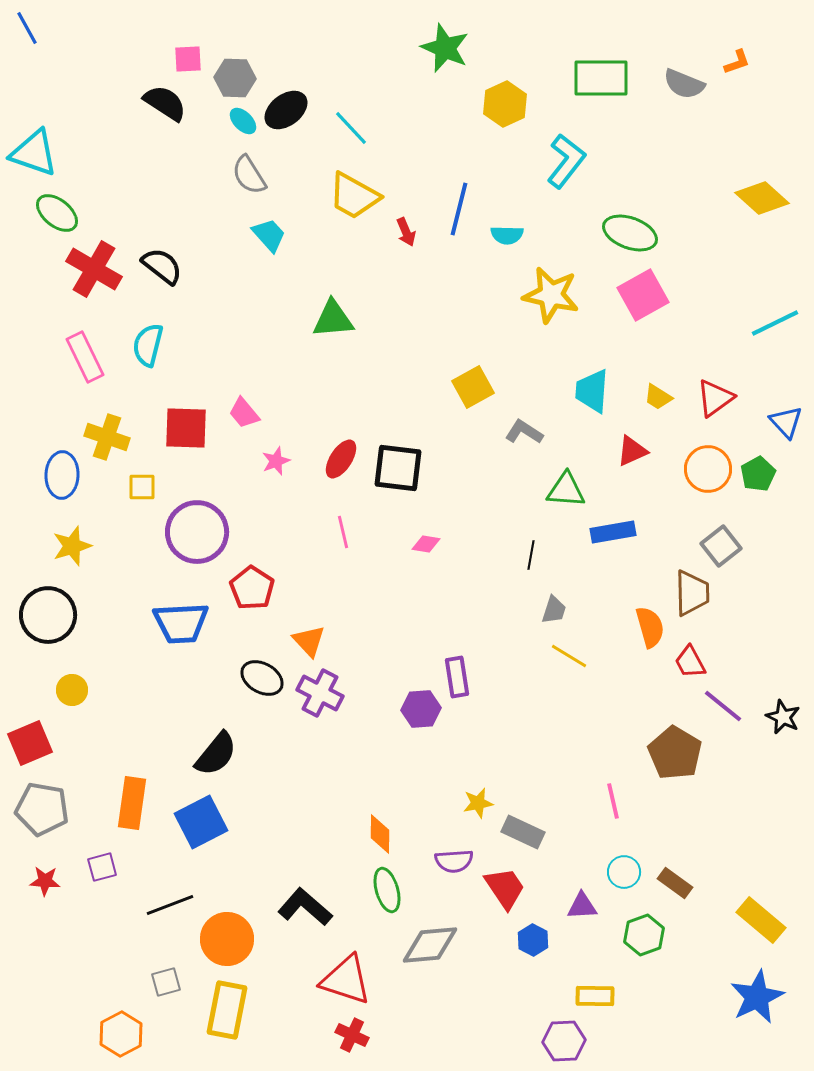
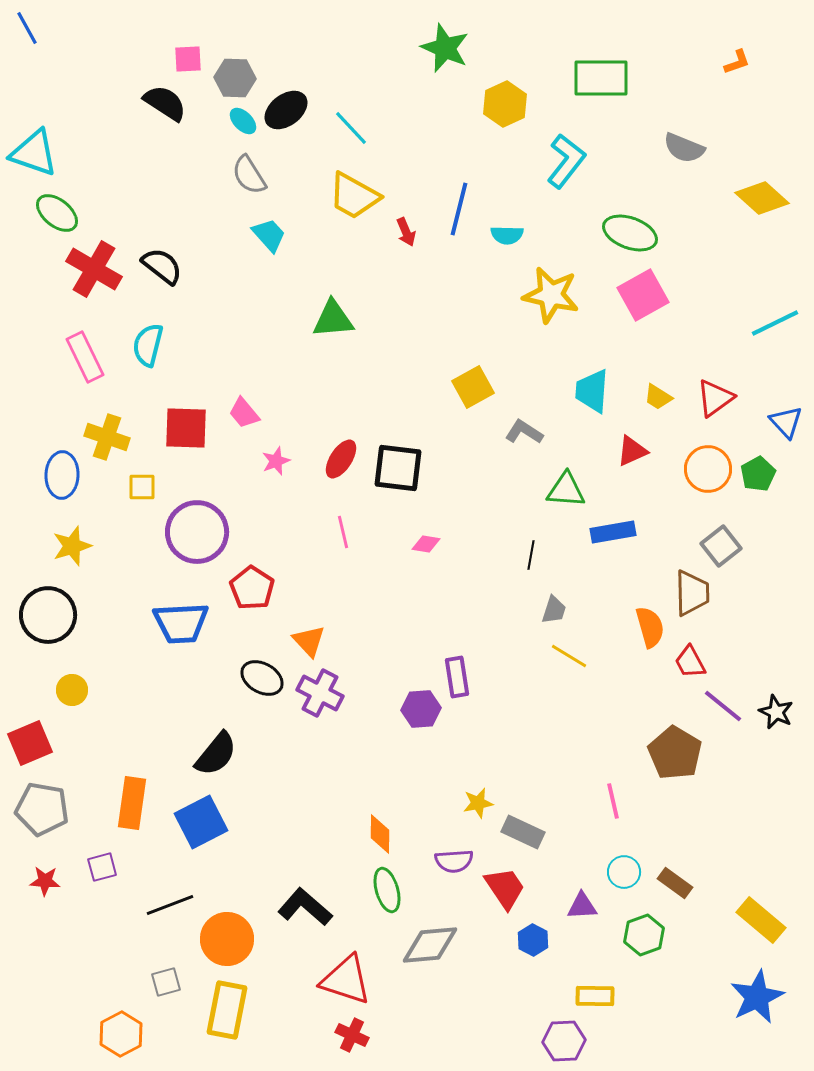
gray semicircle at (684, 84): moved 64 px down
black star at (783, 717): moved 7 px left, 5 px up
